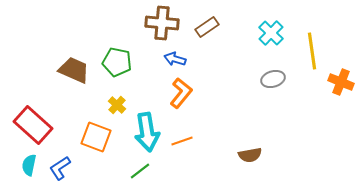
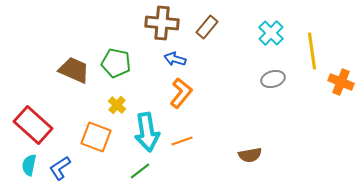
brown rectangle: rotated 15 degrees counterclockwise
green pentagon: moved 1 px left, 1 px down
